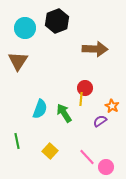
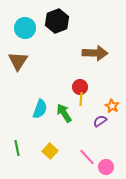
brown arrow: moved 4 px down
red circle: moved 5 px left, 1 px up
green line: moved 7 px down
